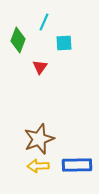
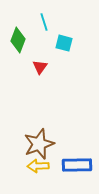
cyan line: rotated 42 degrees counterclockwise
cyan square: rotated 18 degrees clockwise
brown star: moved 5 px down
